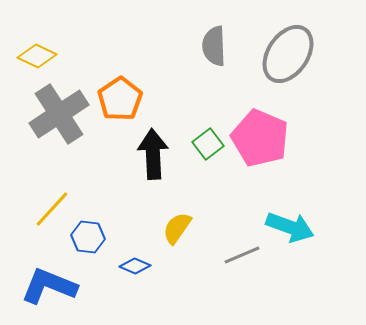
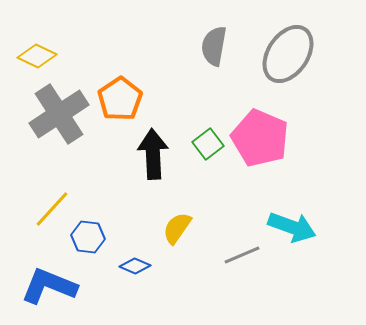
gray semicircle: rotated 12 degrees clockwise
cyan arrow: moved 2 px right
